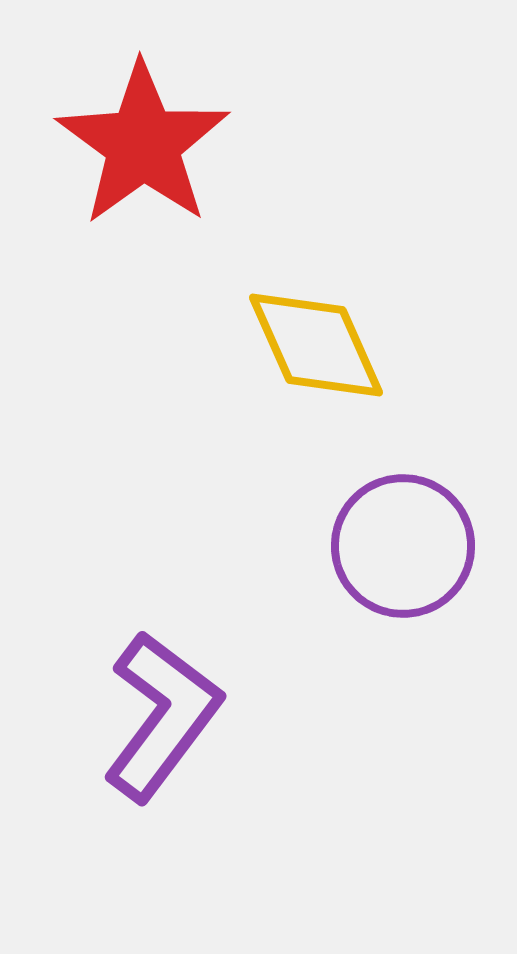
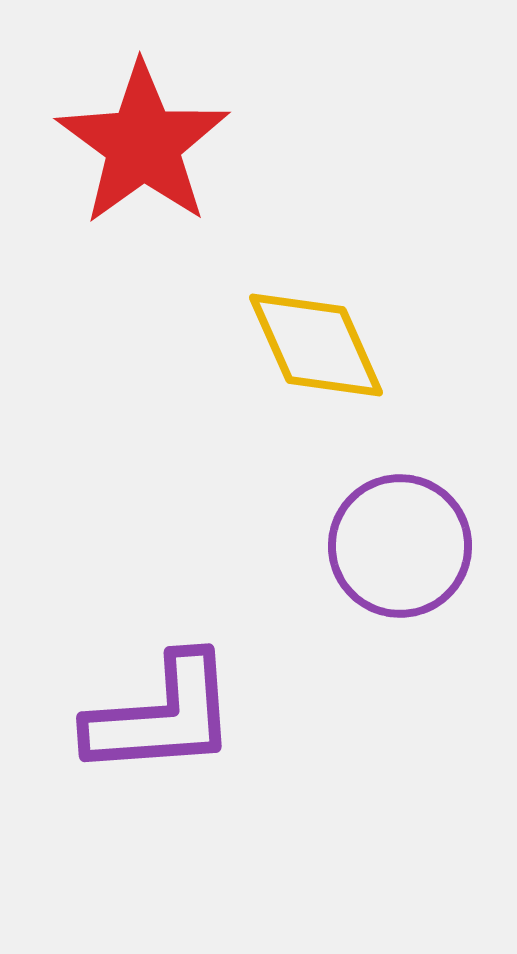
purple circle: moved 3 px left
purple L-shape: rotated 49 degrees clockwise
